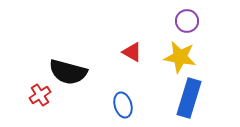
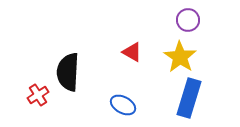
purple circle: moved 1 px right, 1 px up
yellow star: rotated 24 degrees clockwise
black semicircle: rotated 78 degrees clockwise
red cross: moved 2 px left
blue ellipse: rotated 45 degrees counterclockwise
